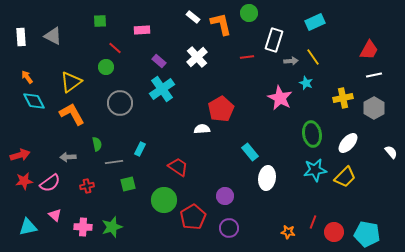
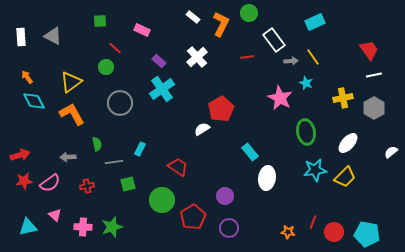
orange L-shape at (221, 24): rotated 40 degrees clockwise
pink rectangle at (142, 30): rotated 28 degrees clockwise
white rectangle at (274, 40): rotated 55 degrees counterclockwise
red trapezoid at (369, 50): rotated 65 degrees counterclockwise
white semicircle at (202, 129): rotated 28 degrees counterclockwise
green ellipse at (312, 134): moved 6 px left, 2 px up
white semicircle at (391, 152): rotated 88 degrees counterclockwise
green circle at (164, 200): moved 2 px left
